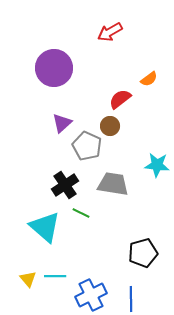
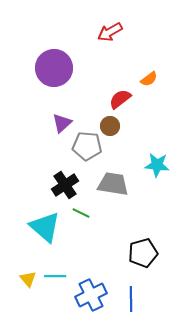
gray pentagon: rotated 20 degrees counterclockwise
